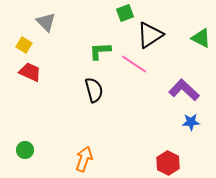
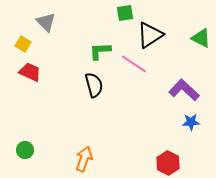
green square: rotated 12 degrees clockwise
yellow square: moved 1 px left, 1 px up
black semicircle: moved 5 px up
